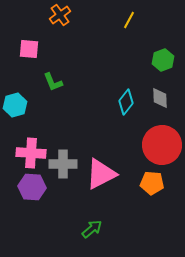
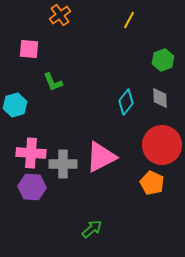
pink triangle: moved 17 px up
orange pentagon: rotated 20 degrees clockwise
